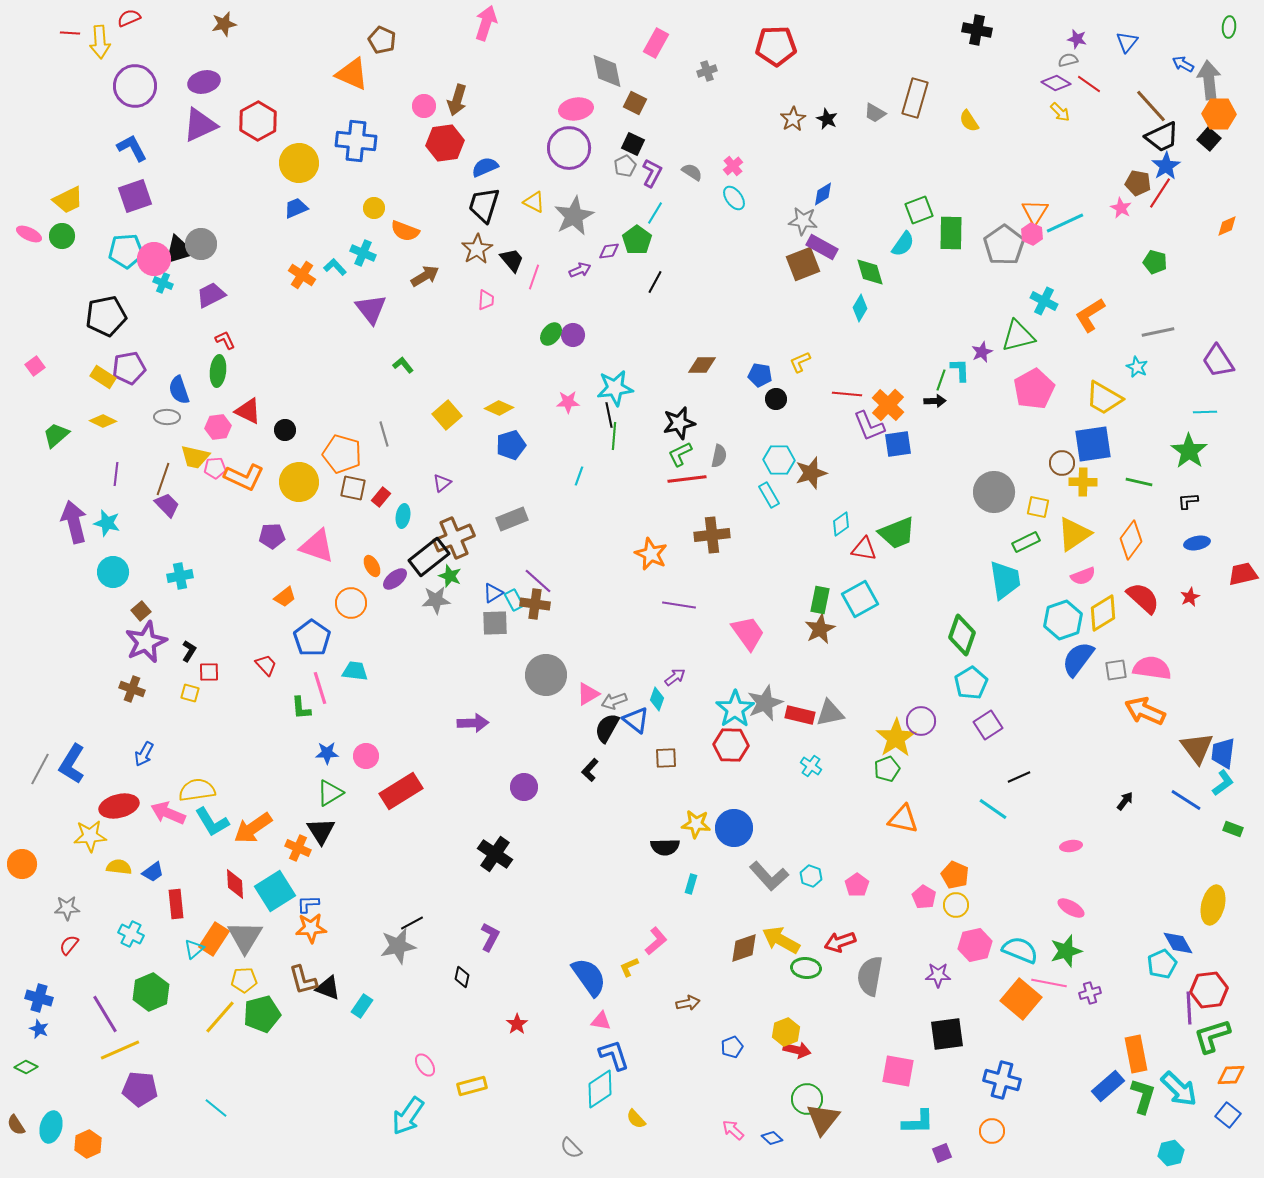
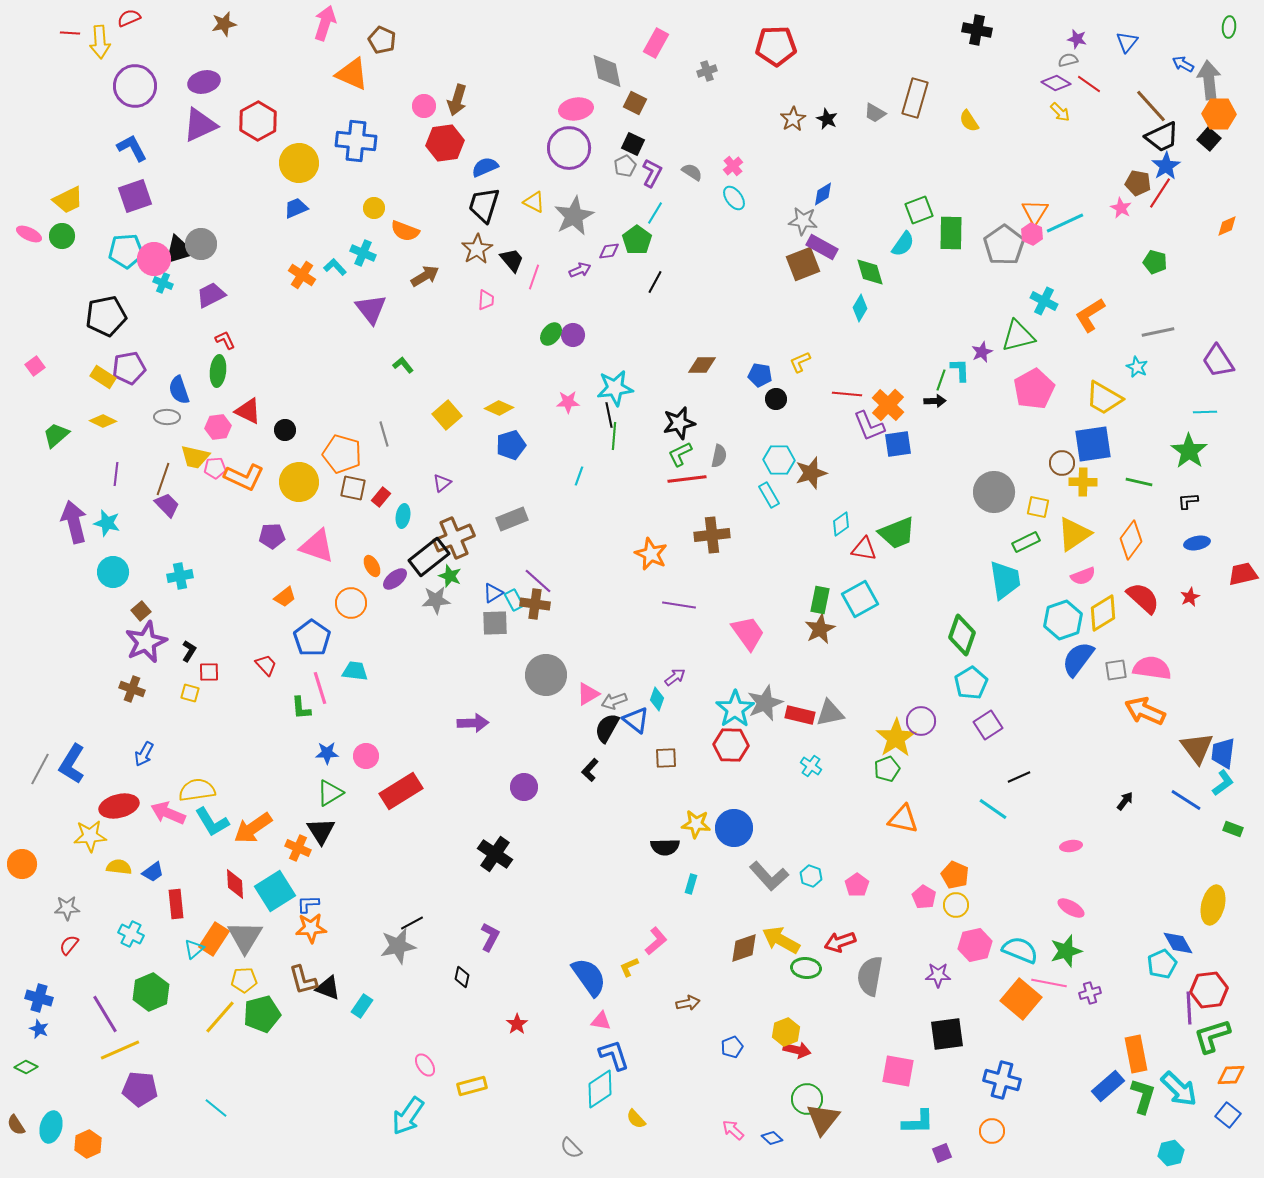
pink arrow at (486, 23): moved 161 px left
